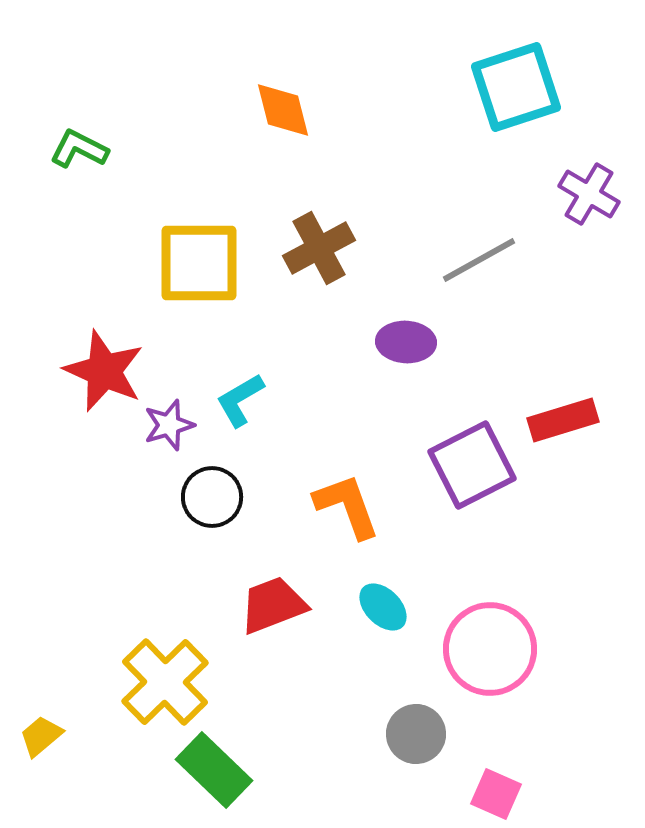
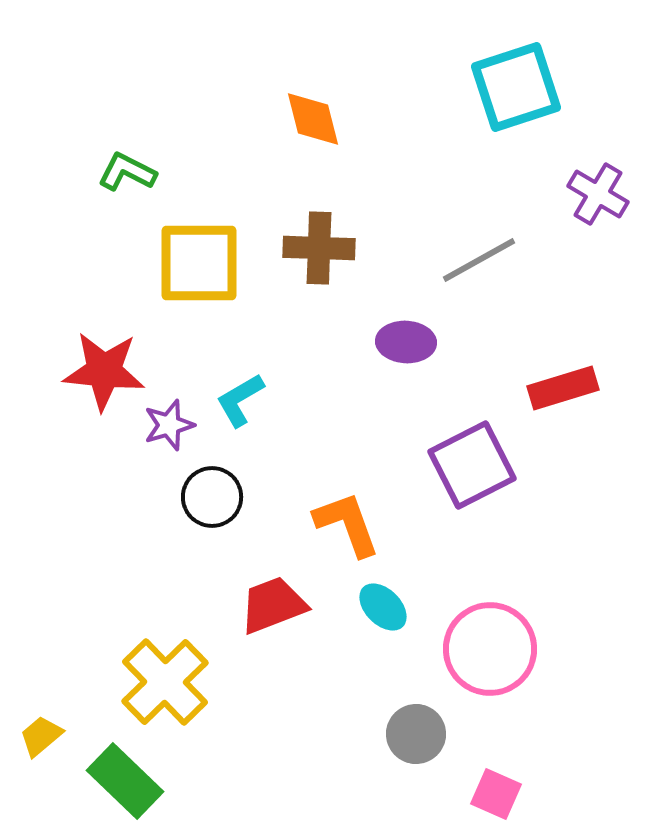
orange diamond: moved 30 px right, 9 px down
green L-shape: moved 48 px right, 23 px down
purple cross: moved 9 px right
brown cross: rotated 30 degrees clockwise
red star: rotated 18 degrees counterclockwise
red rectangle: moved 32 px up
orange L-shape: moved 18 px down
green rectangle: moved 89 px left, 11 px down
